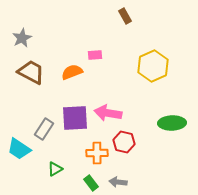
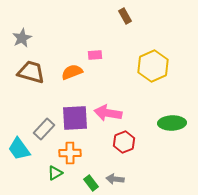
brown trapezoid: rotated 12 degrees counterclockwise
gray rectangle: rotated 10 degrees clockwise
red hexagon: rotated 25 degrees clockwise
cyan trapezoid: rotated 20 degrees clockwise
orange cross: moved 27 px left
green triangle: moved 4 px down
gray arrow: moved 3 px left, 3 px up
